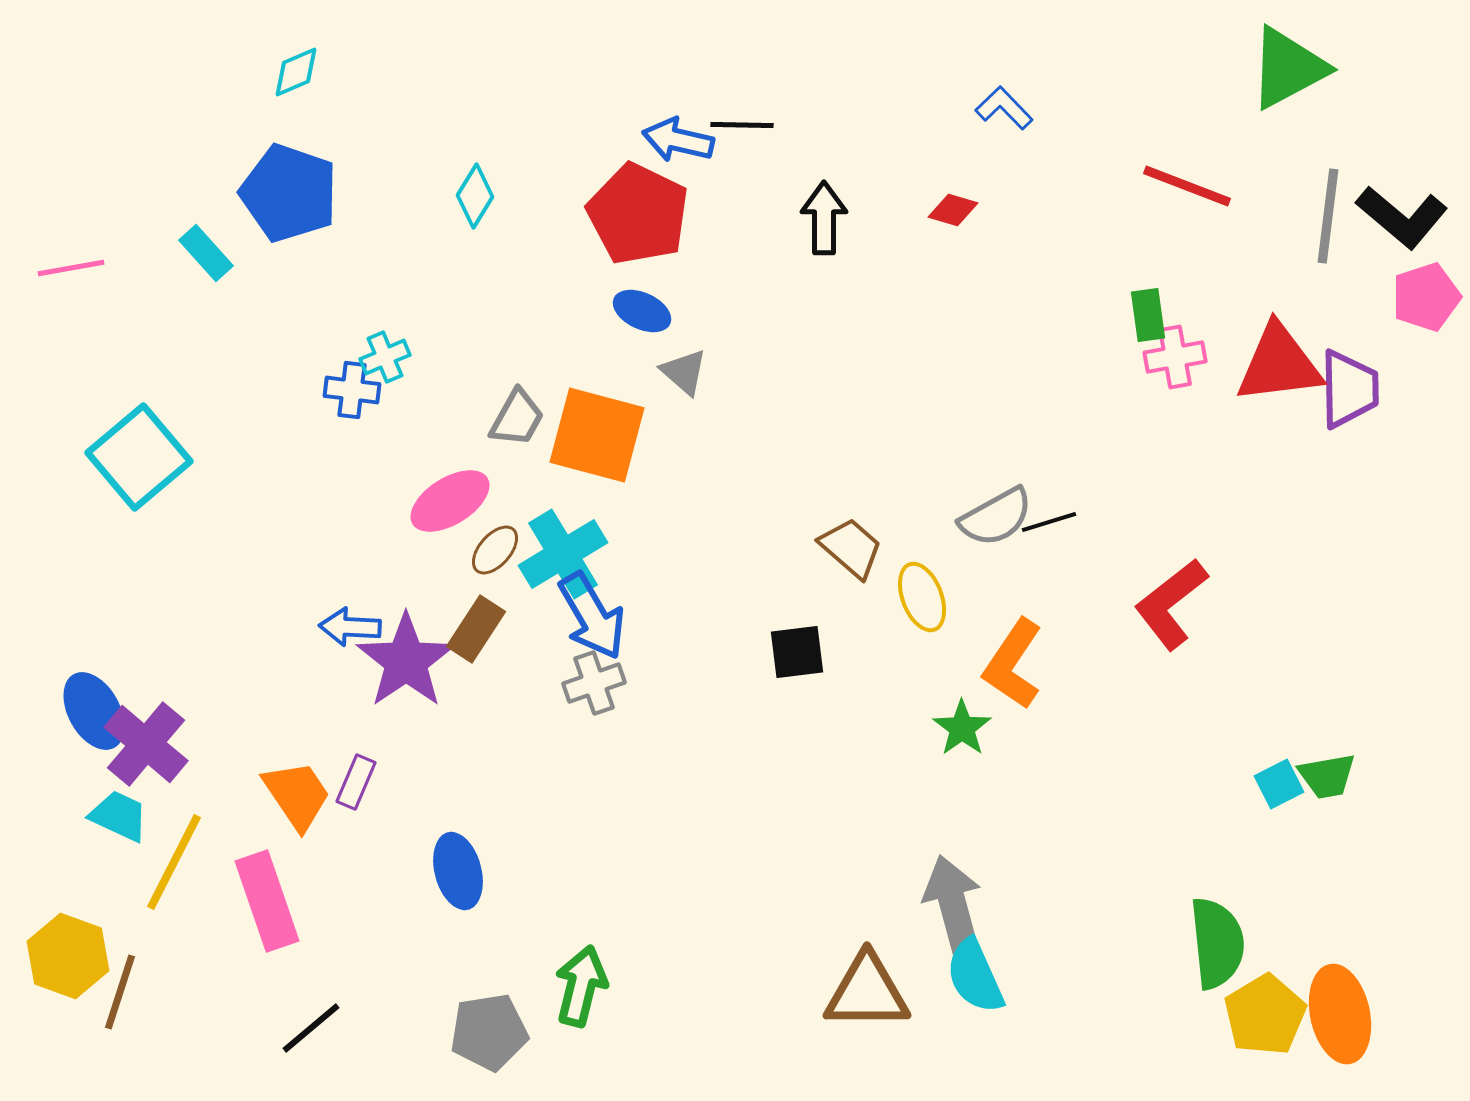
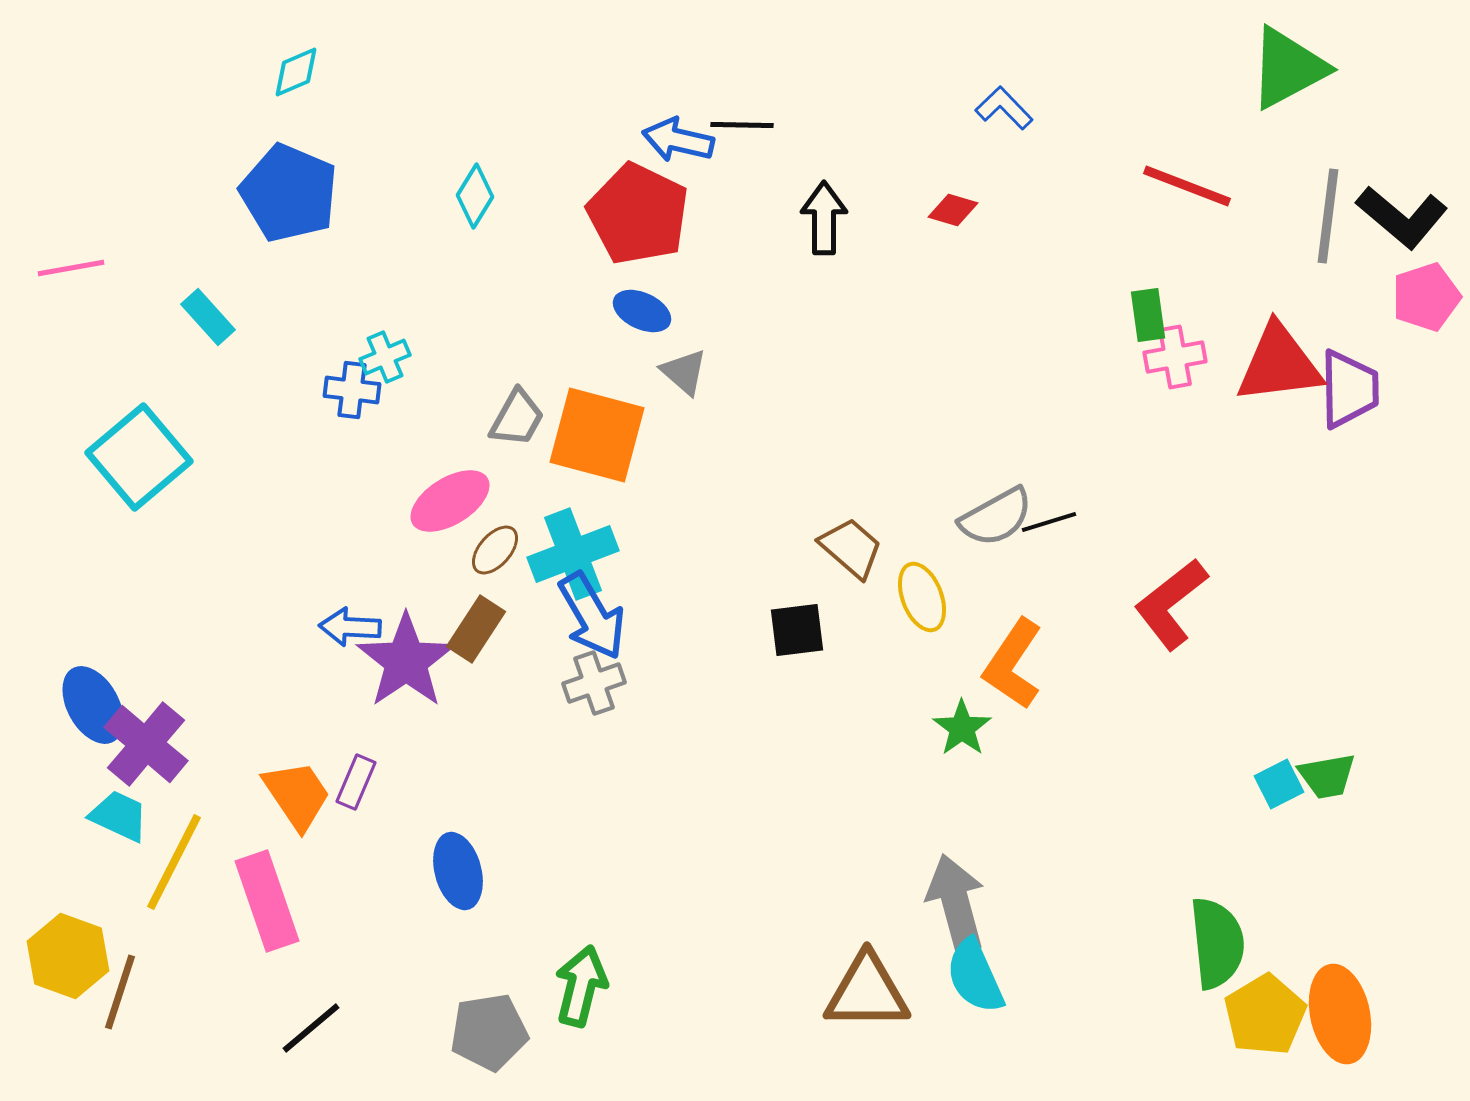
blue pentagon at (289, 193): rotated 4 degrees clockwise
cyan rectangle at (206, 253): moved 2 px right, 64 px down
cyan cross at (563, 554): moved 10 px right; rotated 10 degrees clockwise
black square at (797, 652): moved 22 px up
blue ellipse at (94, 711): moved 1 px left, 6 px up
gray arrow at (953, 904): moved 3 px right, 1 px up
